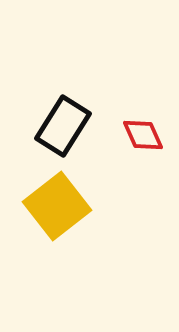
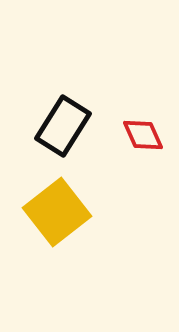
yellow square: moved 6 px down
